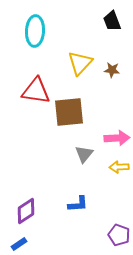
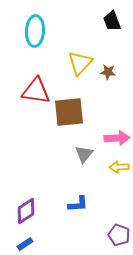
brown star: moved 4 px left, 2 px down
blue rectangle: moved 6 px right
